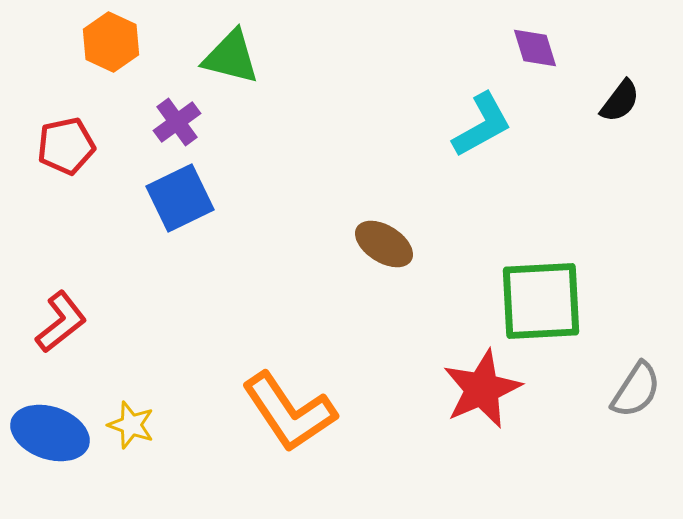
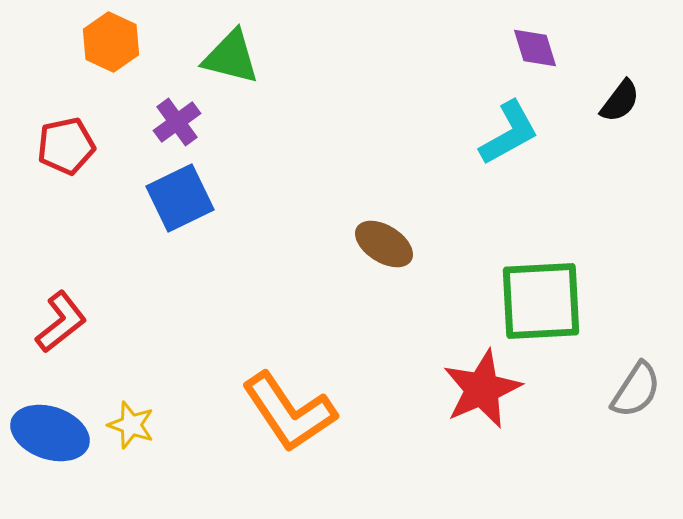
cyan L-shape: moved 27 px right, 8 px down
